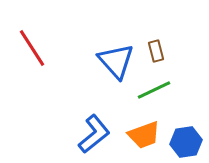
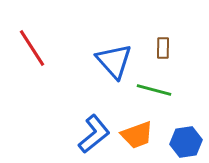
brown rectangle: moved 7 px right, 3 px up; rotated 15 degrees clockwise
blue triangle: moved 2 px left
green line: rotated 40 degrees clockwise
orange trapezoid: moved 7 px left
